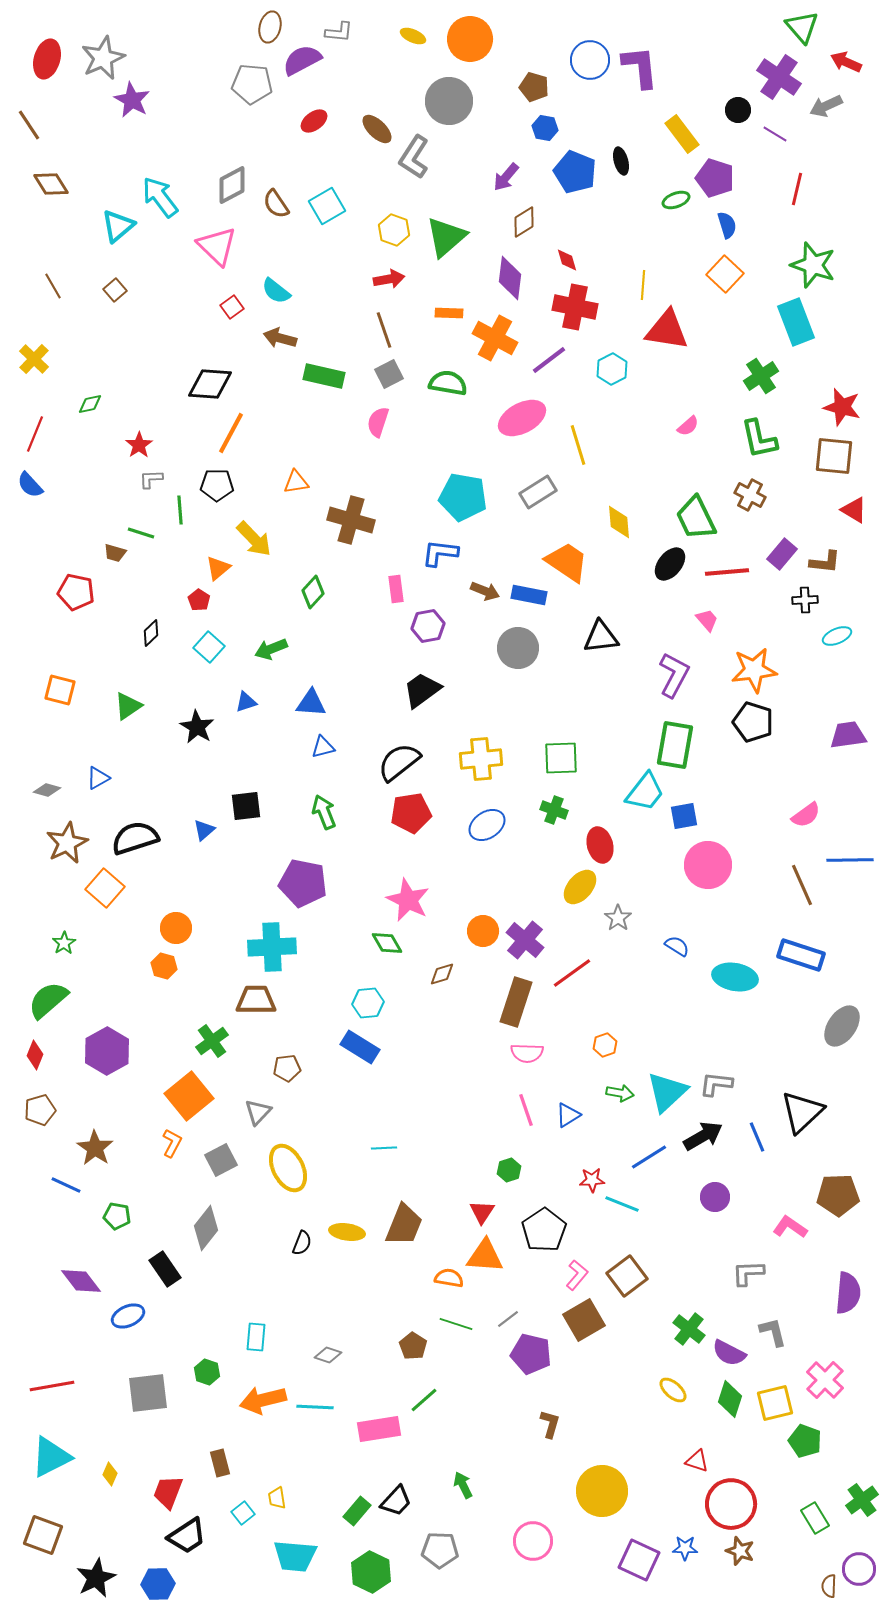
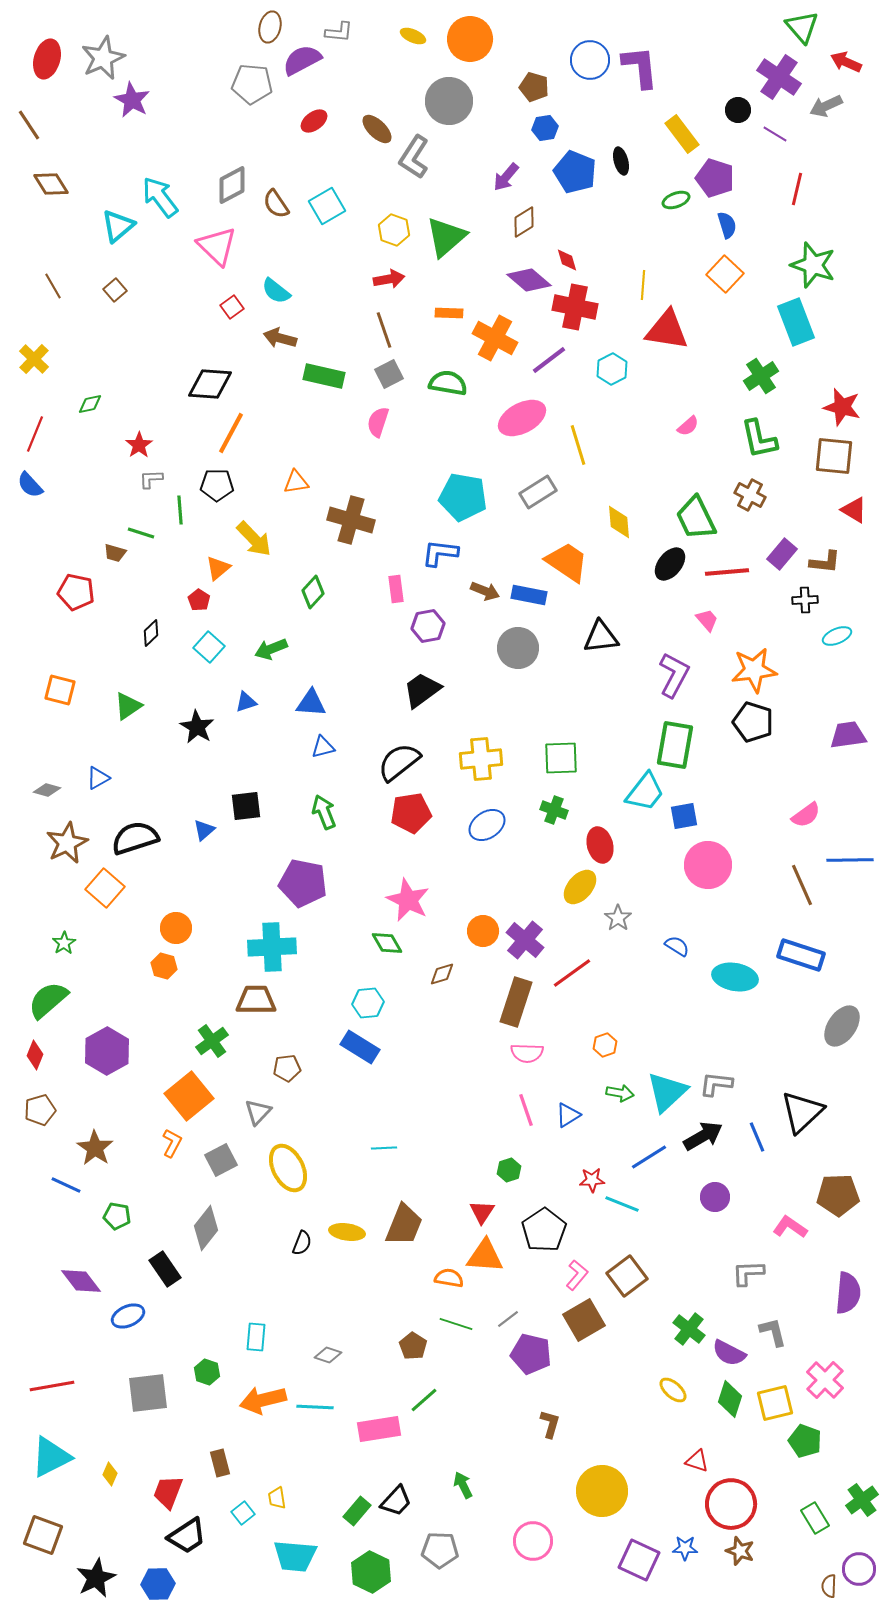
blue hexagon at (545, 128): rotated 20 degrees counterclockwise
purple diamond at (510, 278): moved 19 px right, 2 px down; rotated 57 degrees counterclockwise
